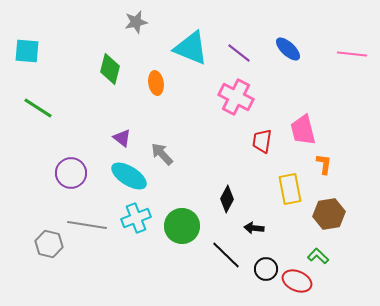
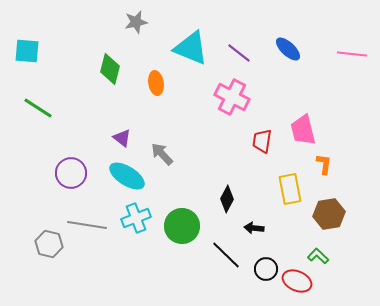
pink cross: moved 4 px left
cyan ellipse: moved 2 px left
